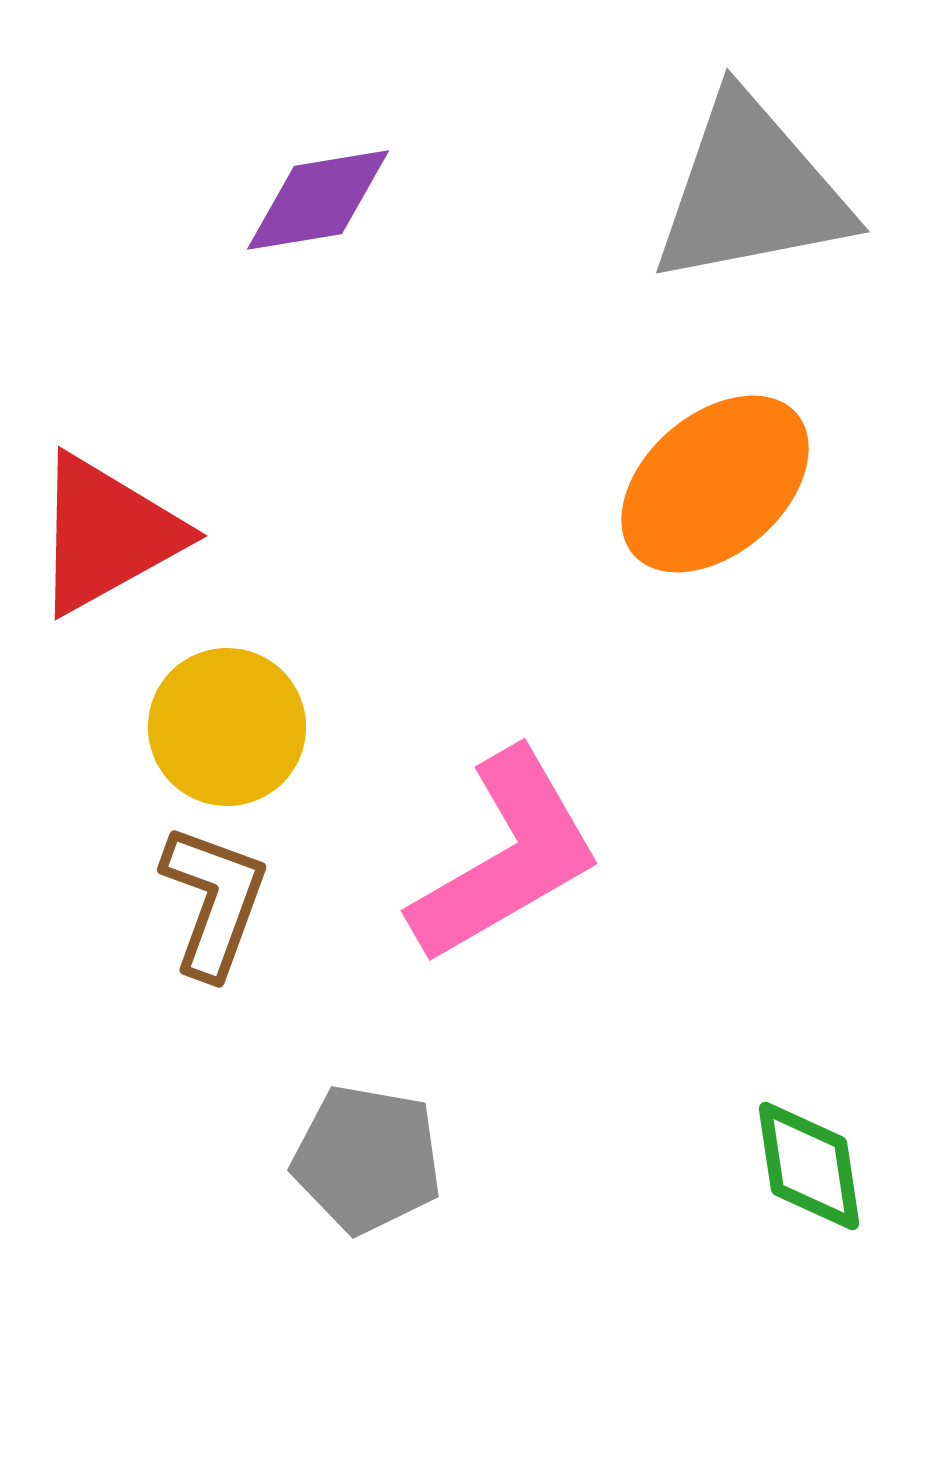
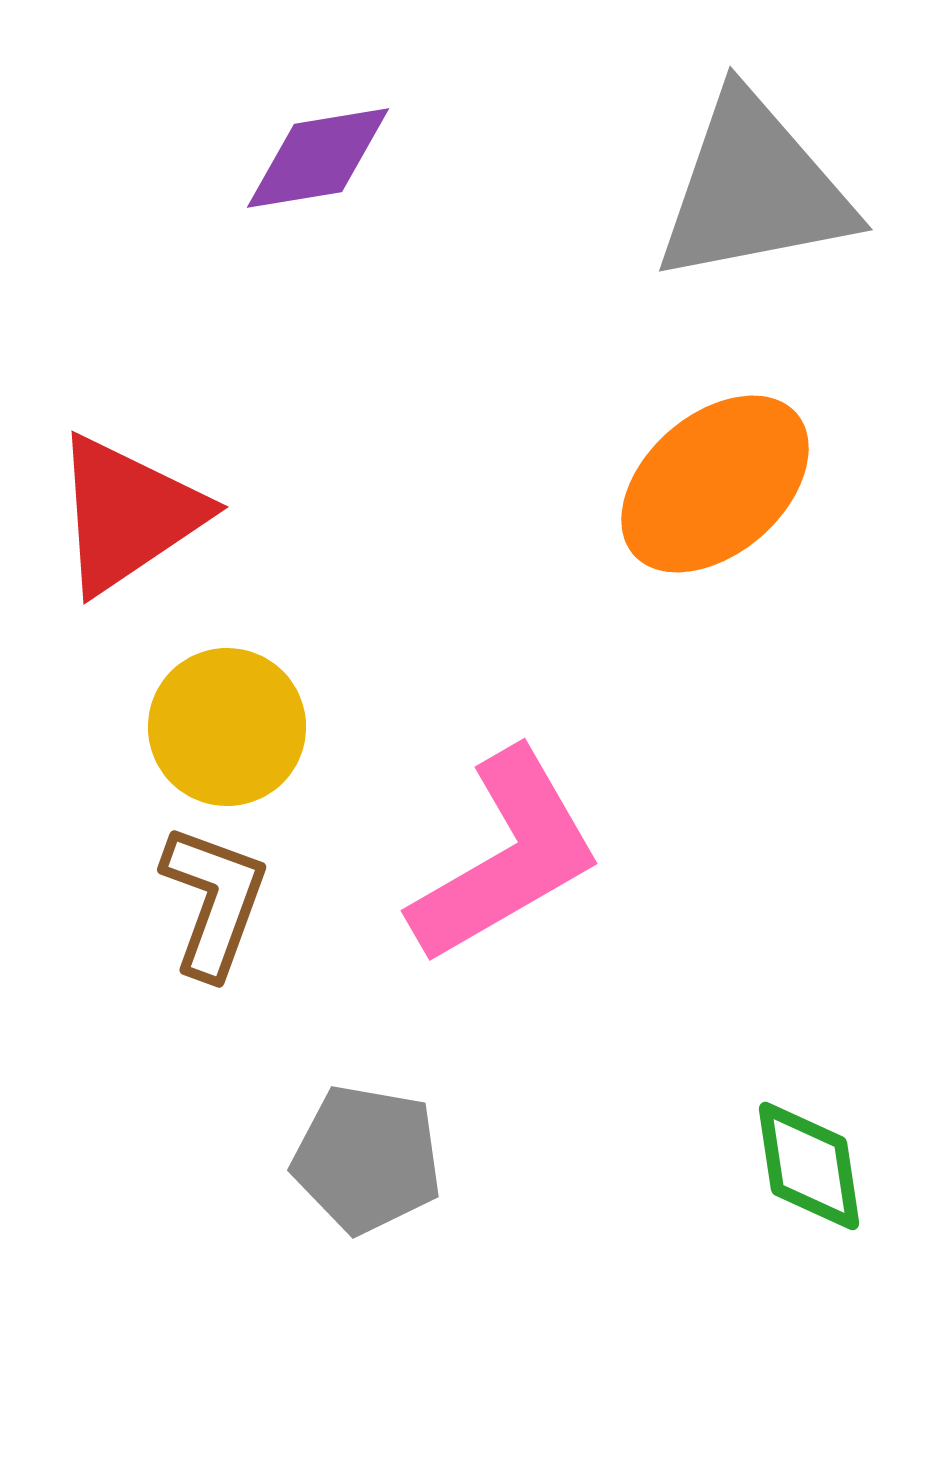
gray triangle: moved 3 px right, 2 px up
purple diamond: moved 42 px up
red triangle: moved 21 px right, 20 px up; rotated 5 degrees counterclockwise
